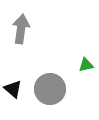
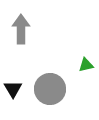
gray arrow: rotated 8 degrees counterclockwise
black triangle: rotated 18 degrees clockwise
